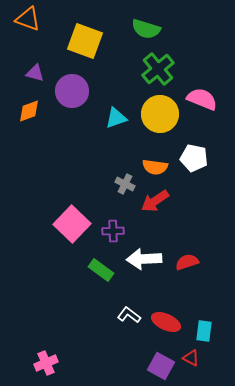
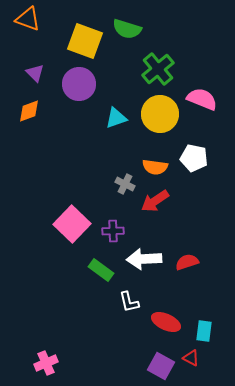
green semicircle: moved 19 px left
purple triangle: rotated 30 degrees clockwise
purple circle: moved 7 px right, 7 px up
white L-shape: moved 13 px up; rotated 140 degrees counterclockwise
